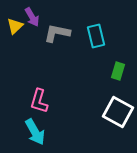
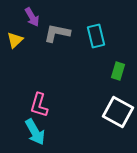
yellow triangle: moved 14 px down
pink L-shape: moved 4 px down
